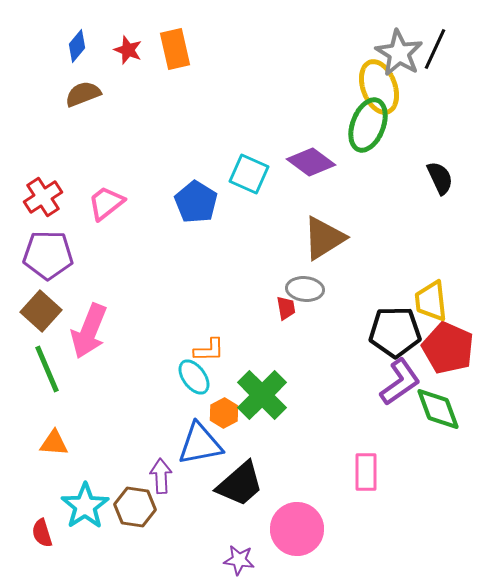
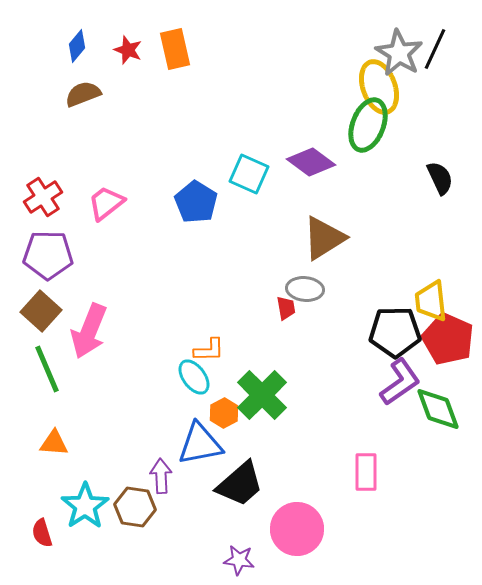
red pentagon: moved 9 px up
